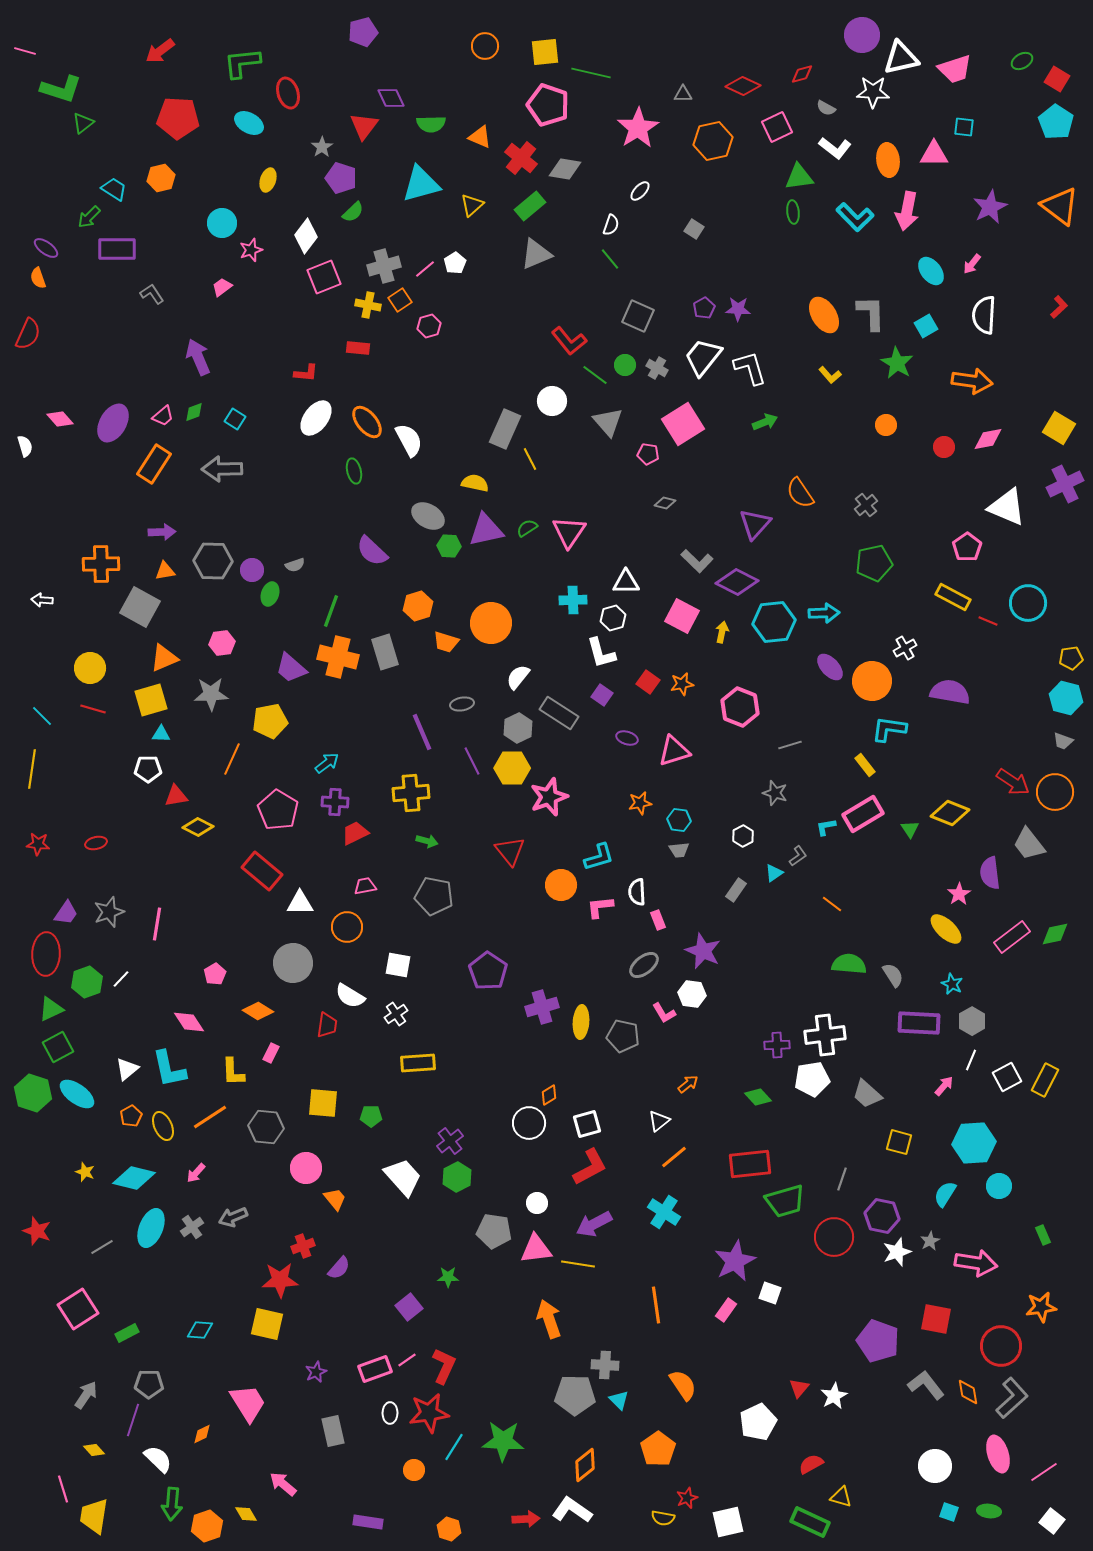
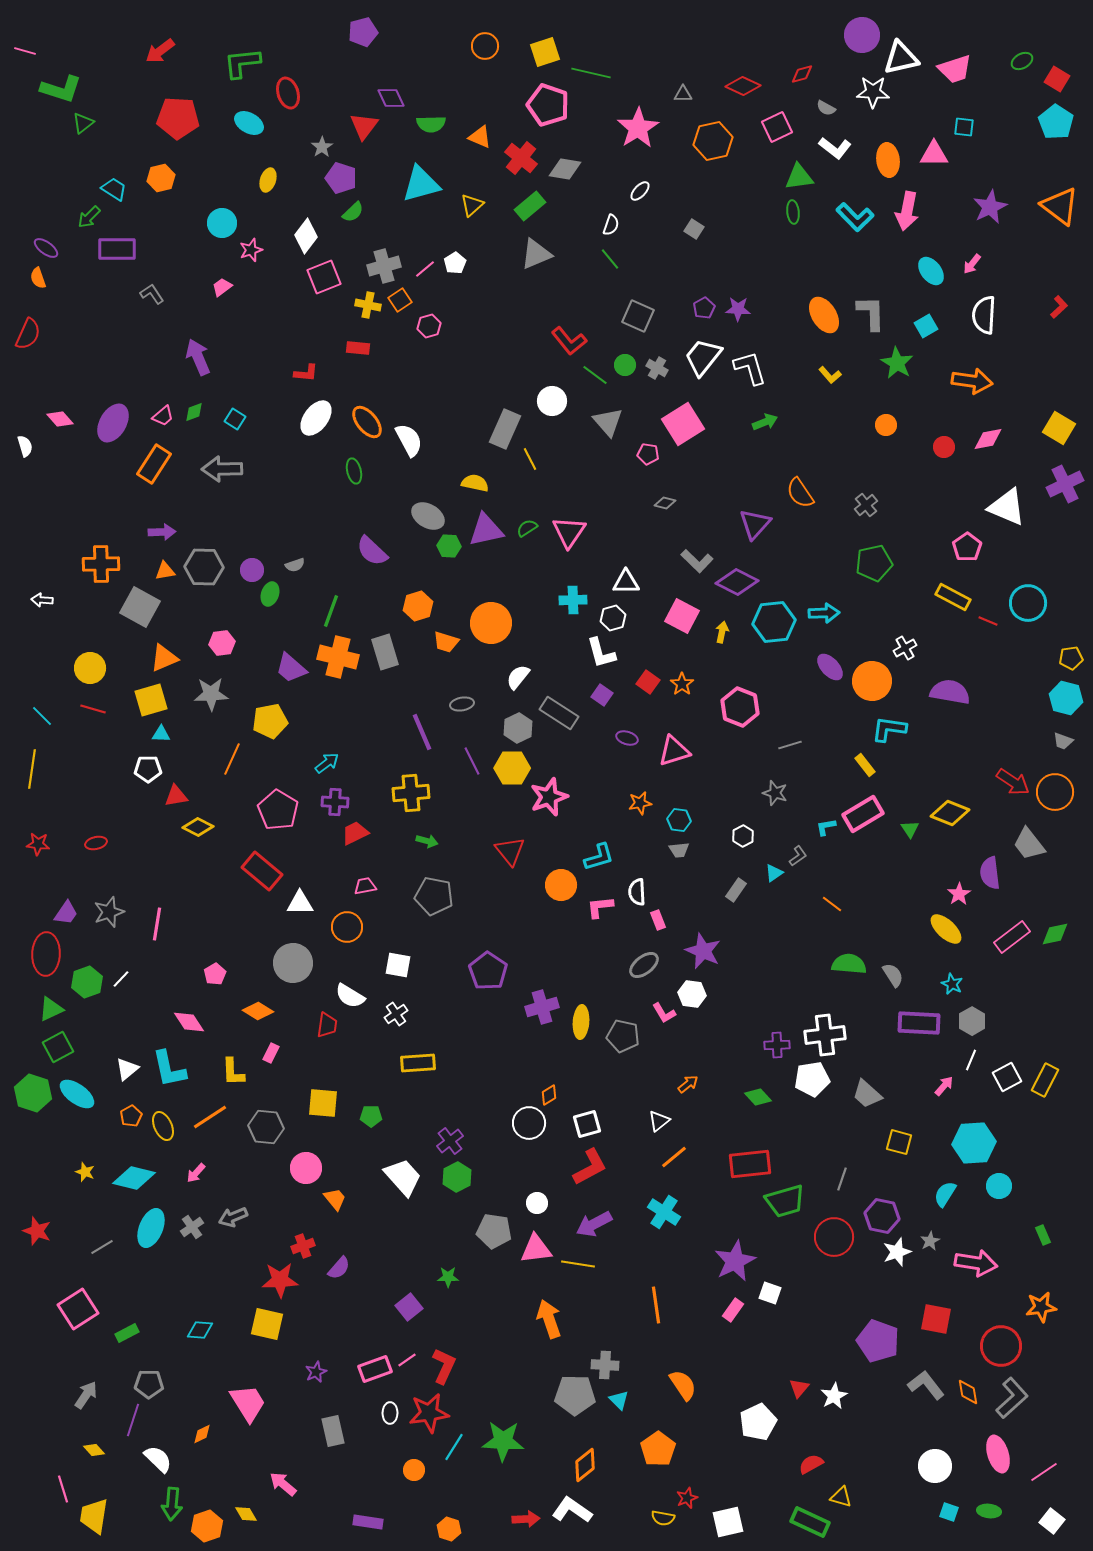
yellow square at (545, 52): rotated 12 degrees counterclockwise
gray hexagon at (213, 561): moved 9 px left, 6 px down
orange star at (682, 684): rotated 25 degrees counterclockwise
pink rectangle at (726, 1310): moved 7 px right
